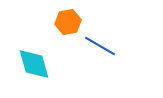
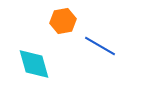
orange hexagon: moved 5 px left, 1 px up
